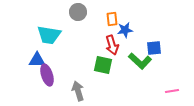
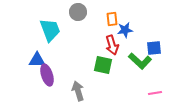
cyan trapezoid: moved 1 px right, 5 px up; rotated 120 degrees counterclockwise
pink line: moved 17 px left, 2 px down
